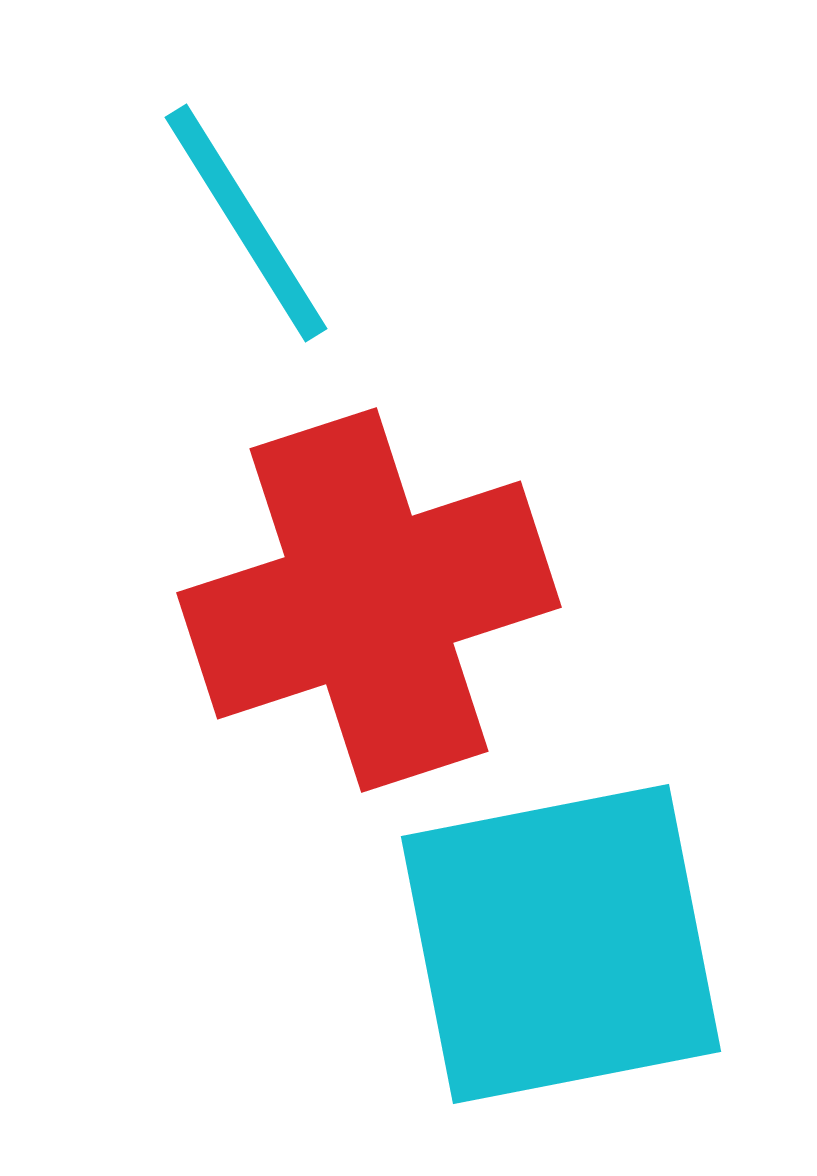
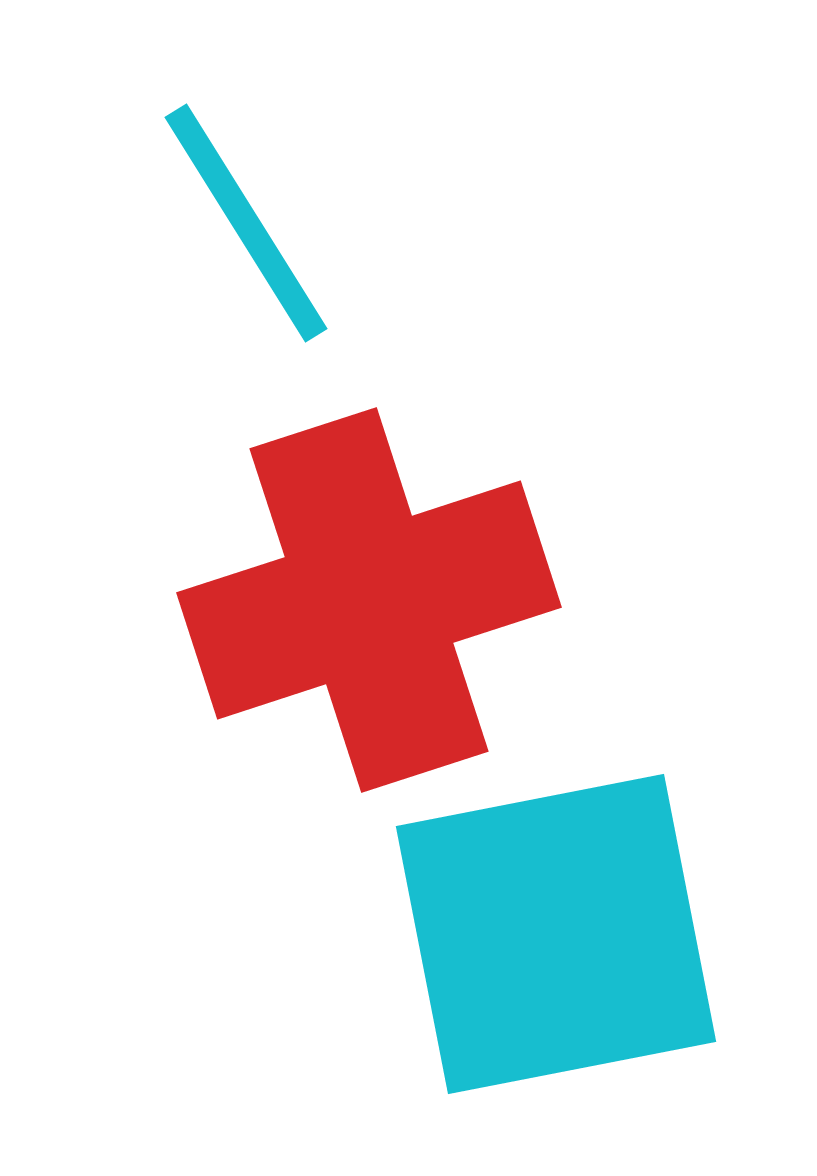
cyan square: moved 5 px left, 10 px up
